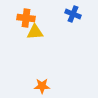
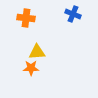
yellow triangle: moved 2 px right, 20 px down
orange star: moved 11 px left, 18 px up
